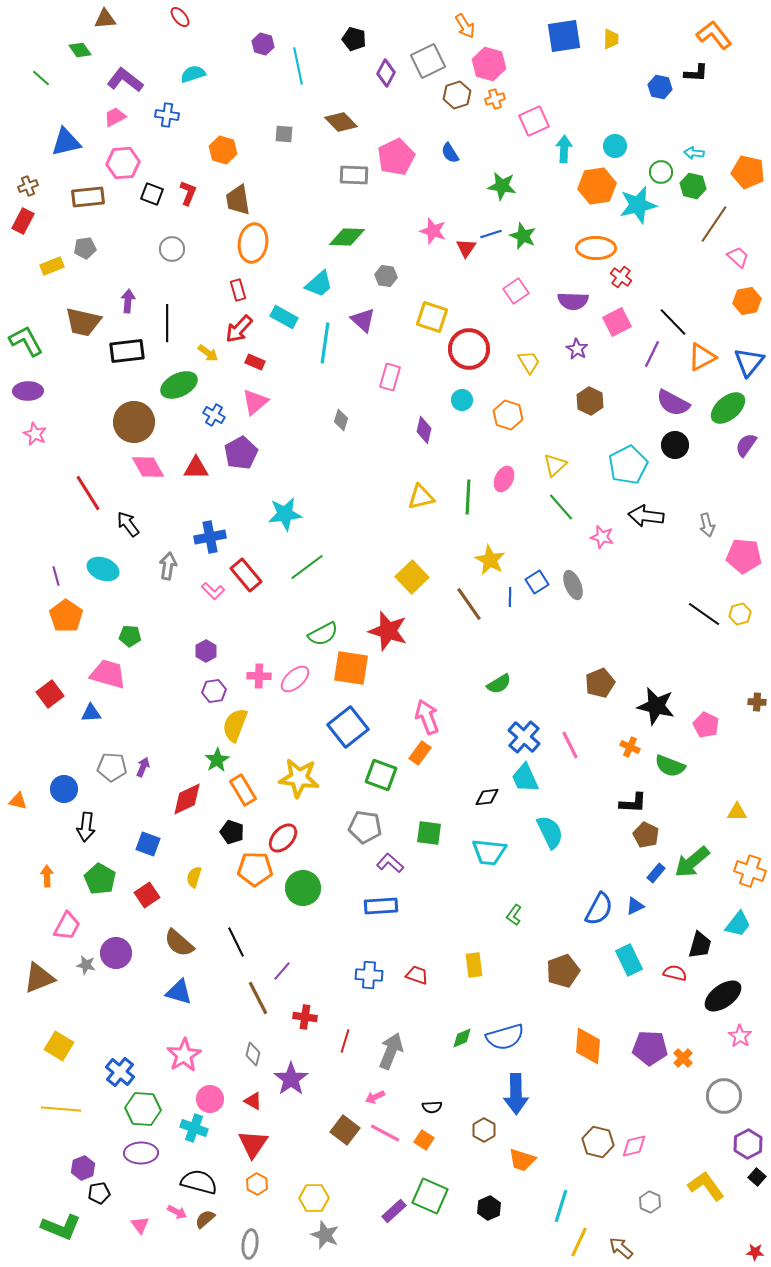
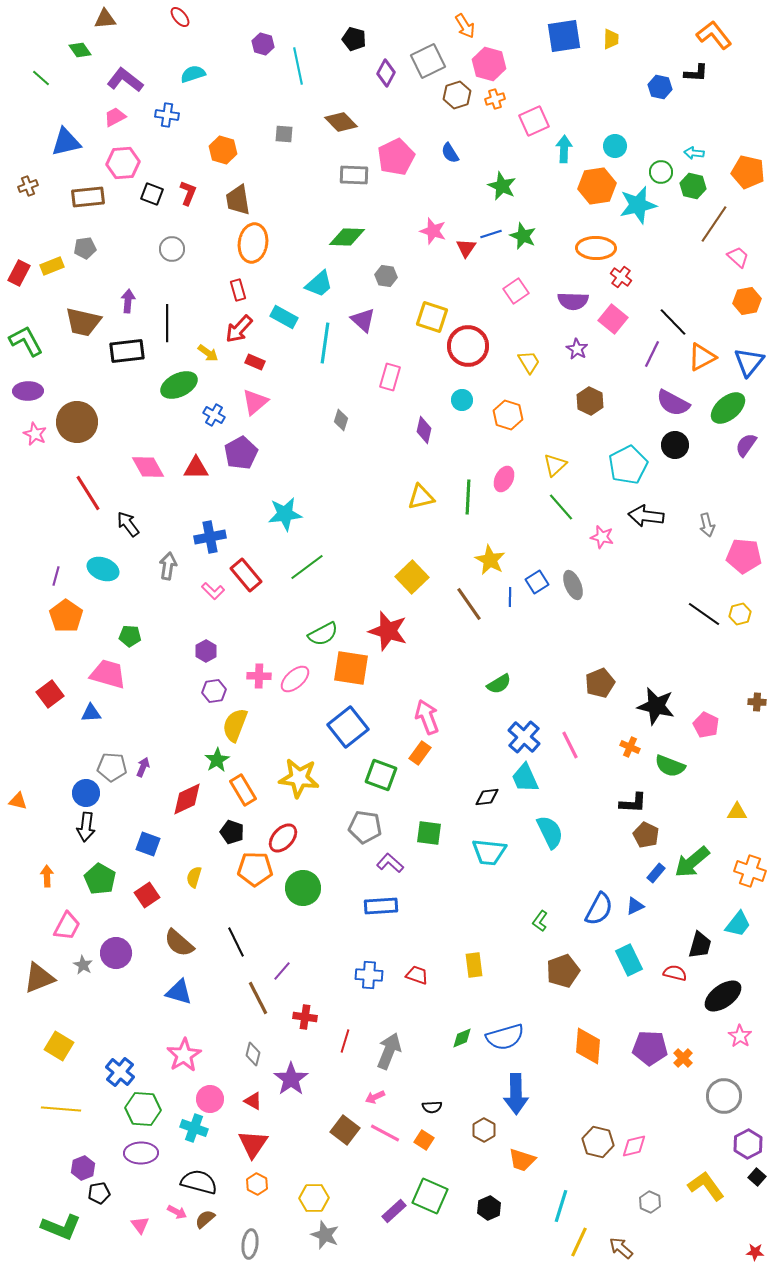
green star at (502, 186): rotated 16 degrees clockwise
red rectangle at (23, 221): moved 4 px left, 52 px down
pink square at (617, 322): moved 4 px left, 3 px up; rotated 24 degrees counterclockwise
red circle at (469, 349): moved 1 px left, 3 px up
brown circle at (134, 422): moved 57 px left
purple line at (56, 576): rotated 30 degrees clockwise
blue circle at (64, 789): moved 22 px right, 4 px down
green L-shape at (514, 915): moved 26 px right, 6 px down
gray star at (86, 965): moved 3 px left; rotated 18 degrees clockwise
gray arrow at (391, 1051): moved 2 px left
